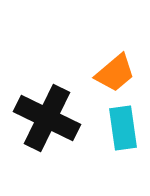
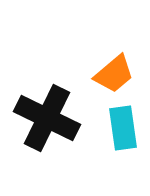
orange trapezoid: moved 1 px left, 1 px down
